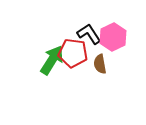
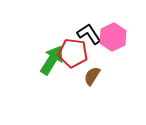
brown semicircle: moved 8 px left, 12 px down; rotated 42 degrees clockwise
